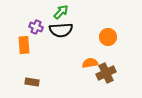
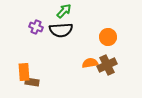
green arrow: moved 3 px right, 1 px up
orange rectangle: moved 27 px down
brown cross: moved 1 px right, 8 px up
